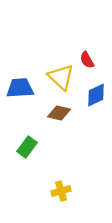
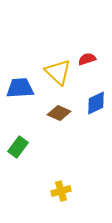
red semicircle: moved 1 px up; rotated 102 degrees clockwise
yellow triangle: moved 3 px left, 5 px up
blue diamond: moved 8 px down
brown diamond: rotated 10 degrees clockwise
green rectangle: moved 9 px left
